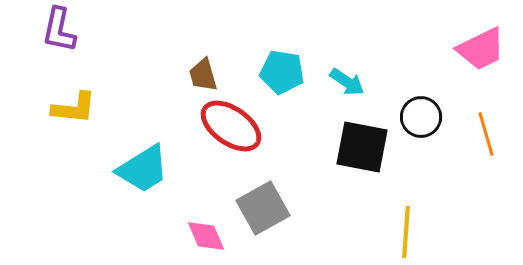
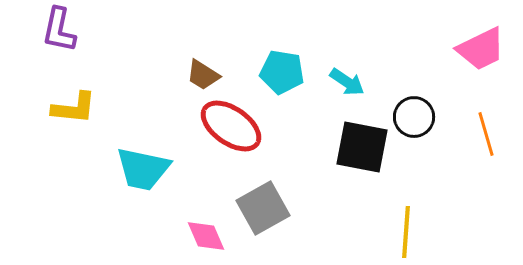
brown trapezoid: rotated 42 degrees counterclockwise
black circle: moved 7 px left
cyan trapezoid: rotated 44 degrees clockwise
